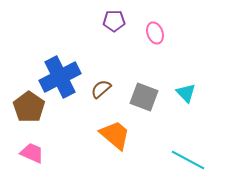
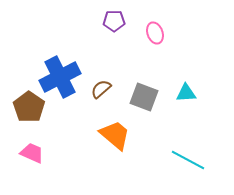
cyan triangle: rotated 50 degrees counterclockwise
